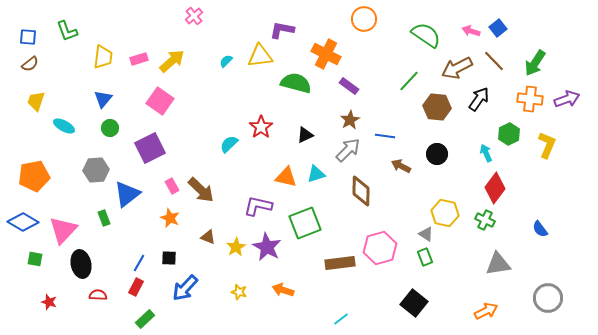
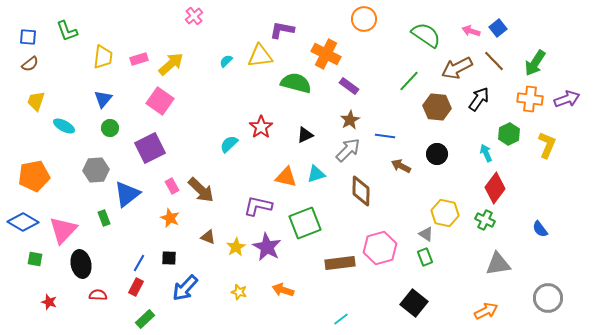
yellow arrow at (172, 61): moved 1 px left, 3 px down
